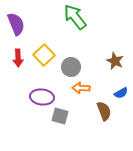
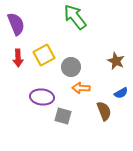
yellow square: rotated 15 degrees clockwise
brown star: moved 1 px right
gray square: moved 3 px right
